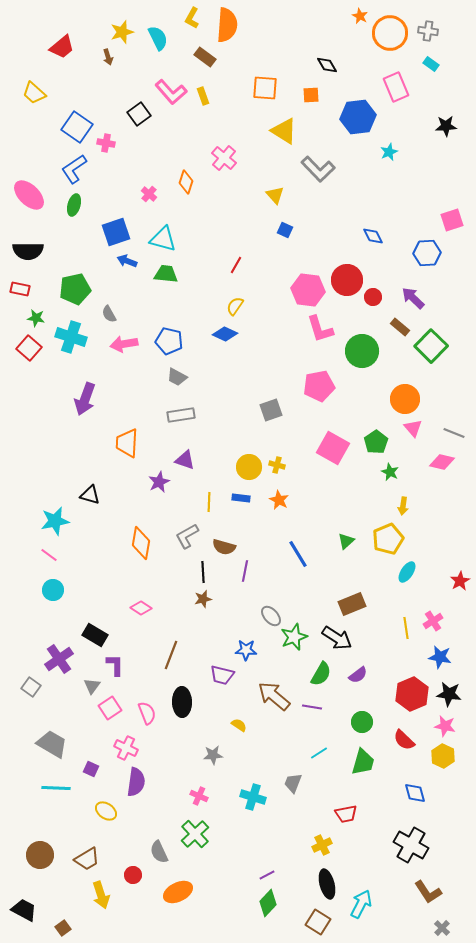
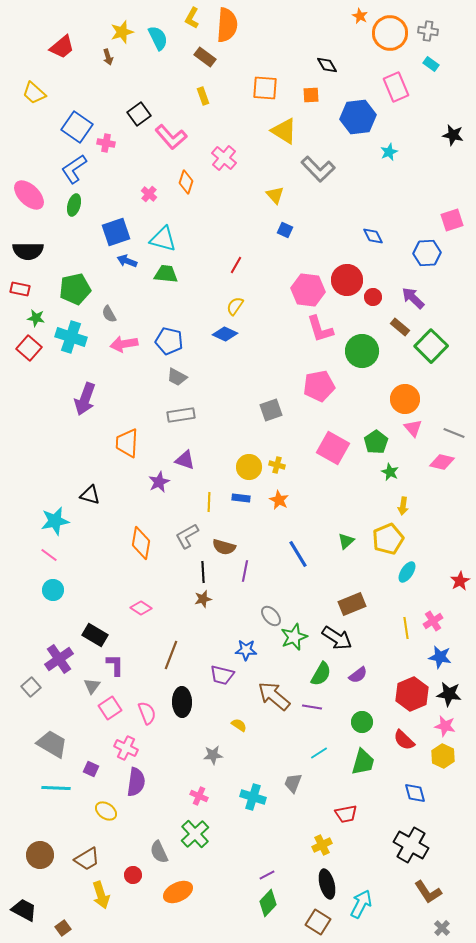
pink L-shape at (171, 92): moved 45 px down
black star at (446, 126): moved 7 px right, 9 px down; rotated 15 degrees clockwise
gray square at (31, 687): rotated 12 degrees clockwise
